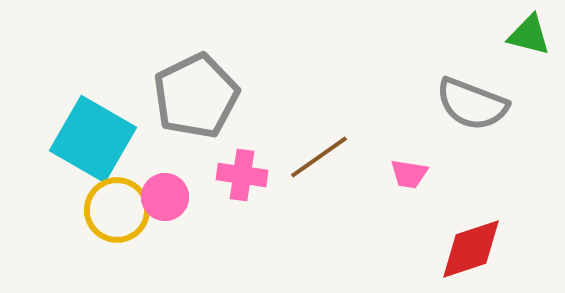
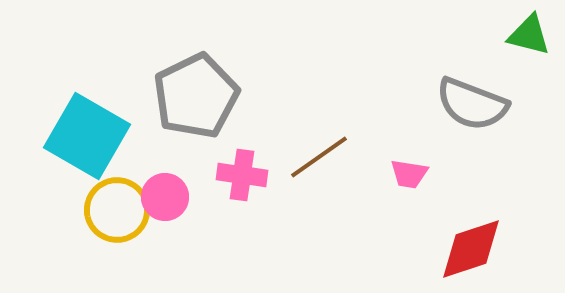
cyan square: moved 6 px left, 3 px up
